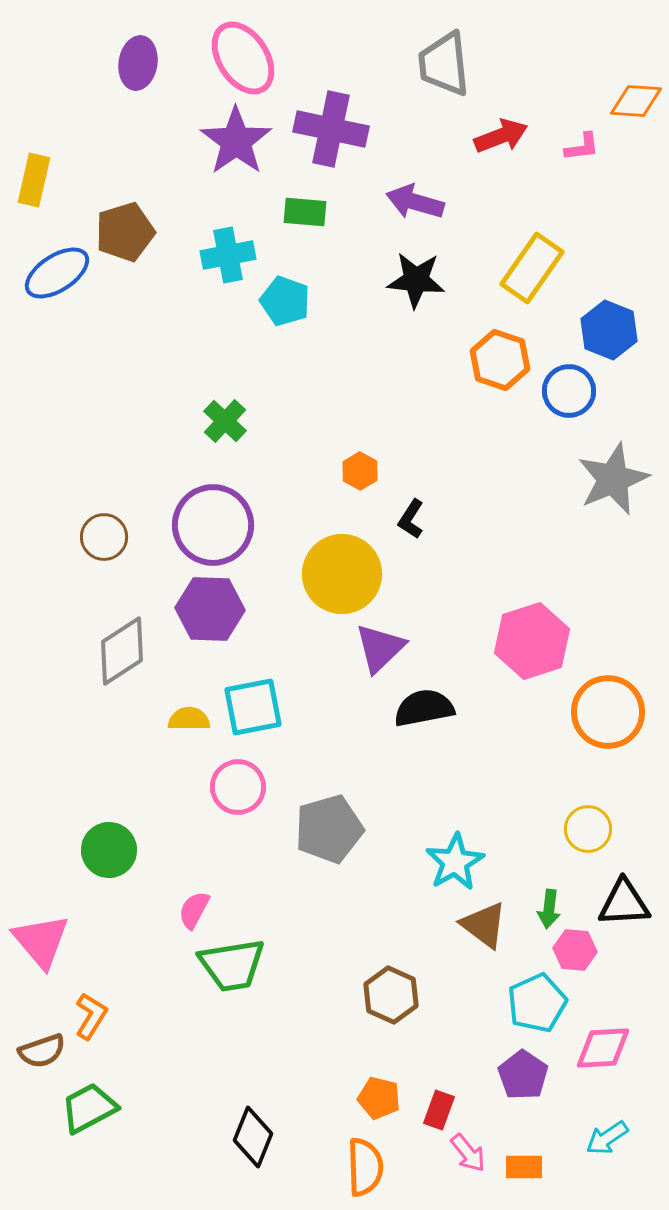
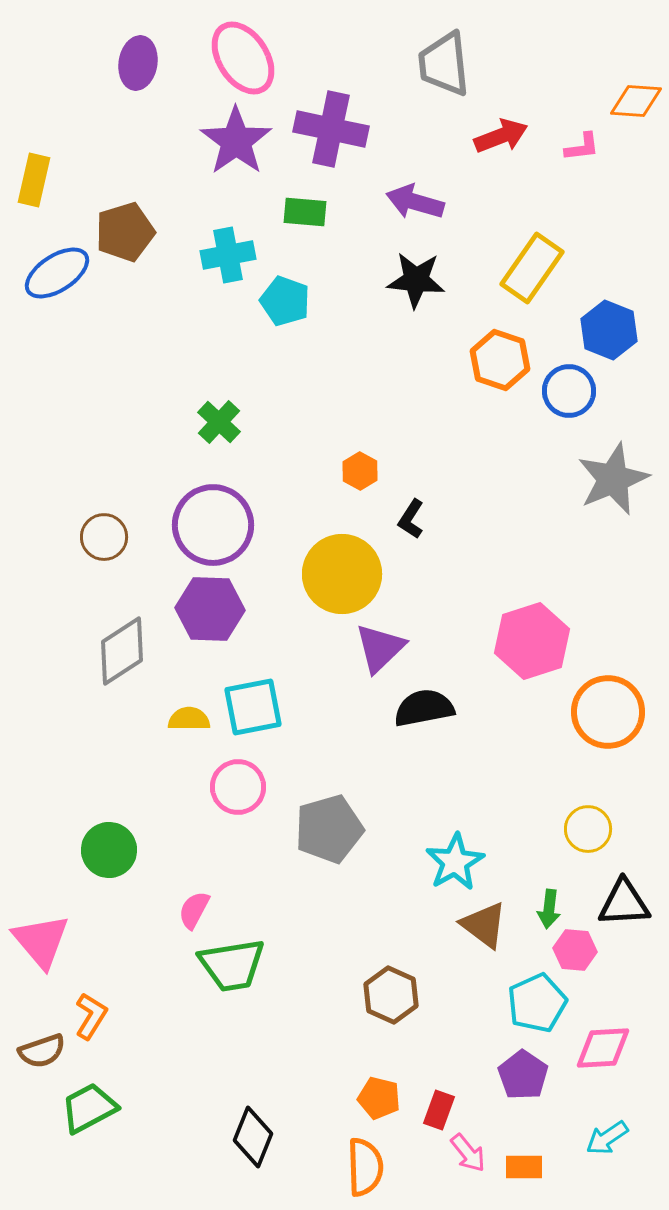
green cross at (225, 421): moved 6 px left, 1 px down
